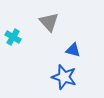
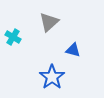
gray triangle: rotated 30 degrees clockwise
blue star: moved 12 px left; rotated 20 degrees clockwise
